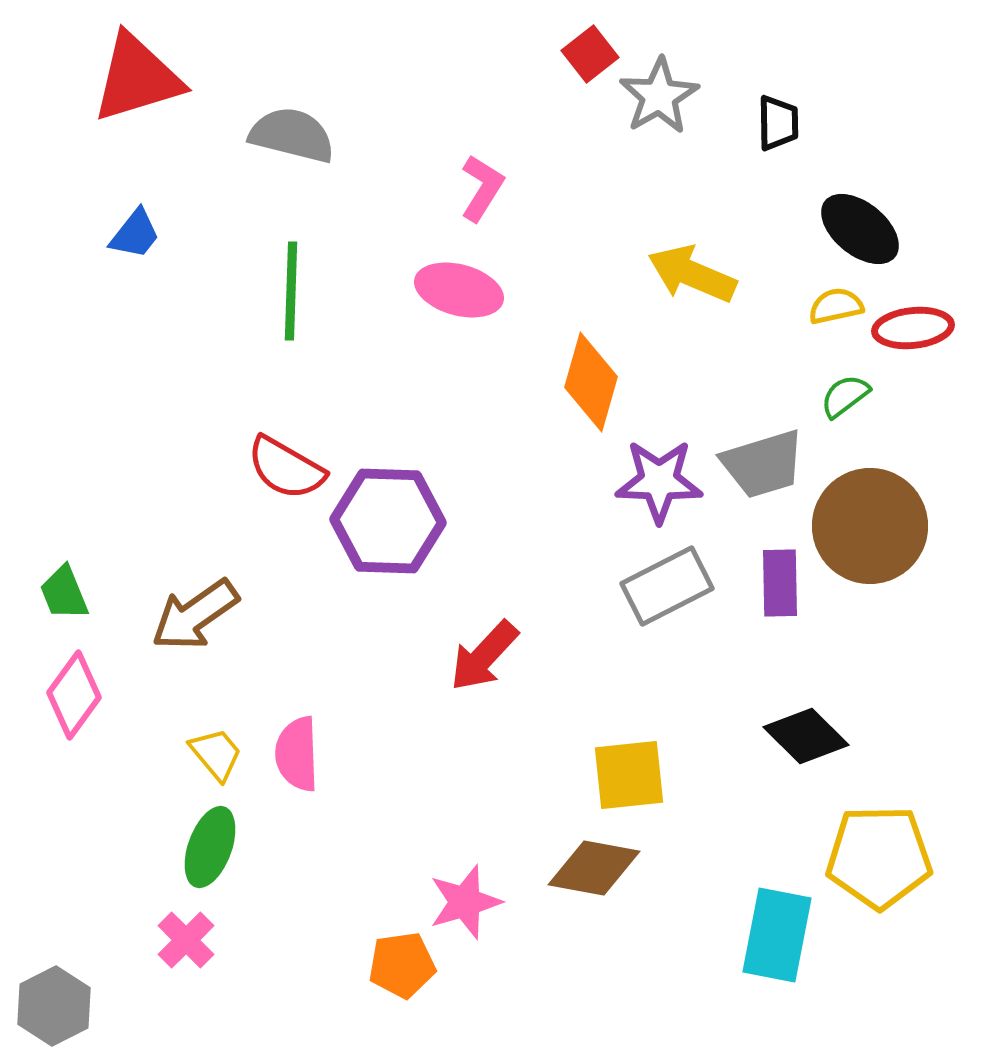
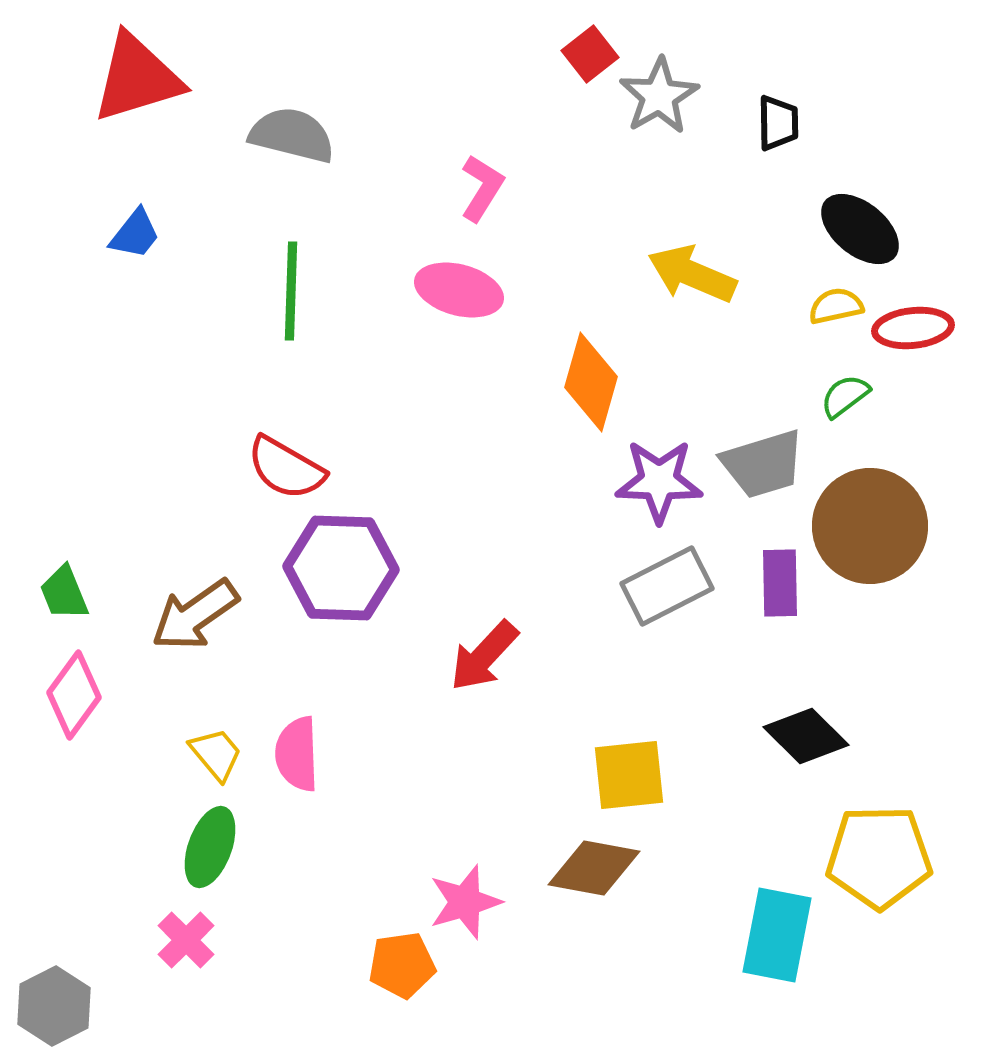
purple hexagon: moved 47 px left, 47 px down
